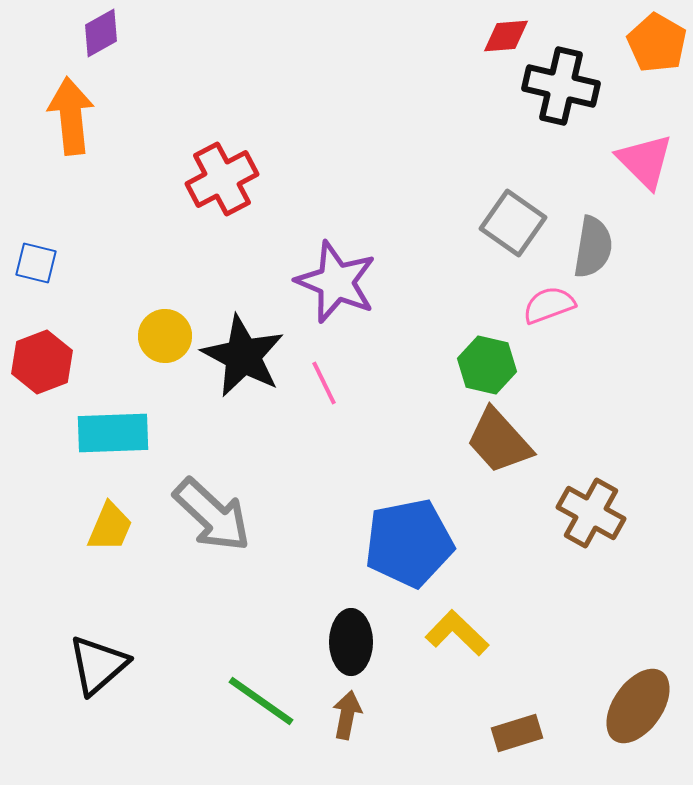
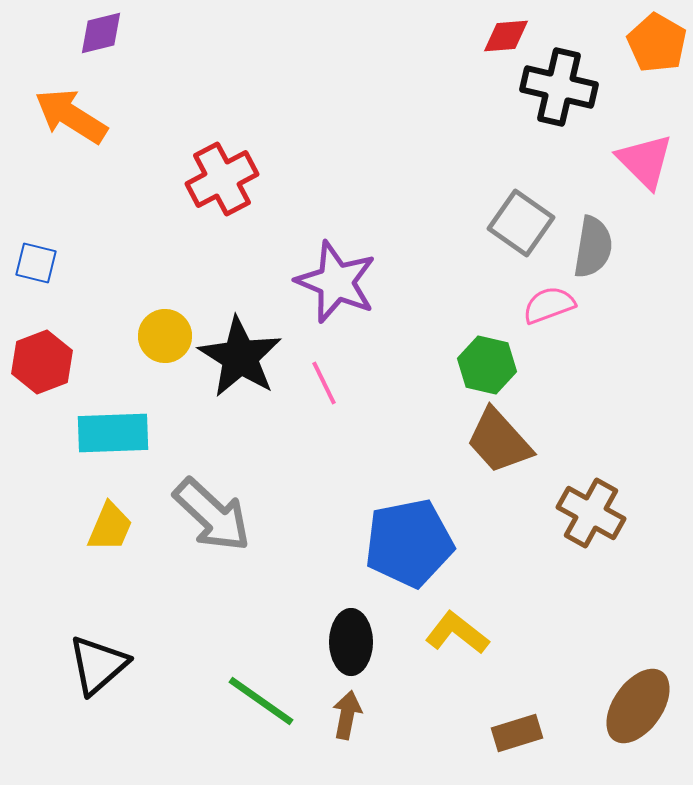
purple diamond: rotated 15 degrees clockwise
black cross: moved 2 px left, 1 px down
orange arrow: rotated 52 degrees counterclockwise
gray square: moved 8 px right
black star: moved 3 px left, 1 px down; rotated 4 degrees clockwise
yellow L-shape: rotated 6 degrees counterclockwise
